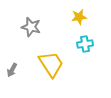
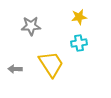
gray star: moved 1 px up; rotated 18 degrees counterclockwise
cyan cross: moved 6 px left, 1 px up
gray arrow: moved 3 px right, 1 px up; rotated 64 degrees clockwise
